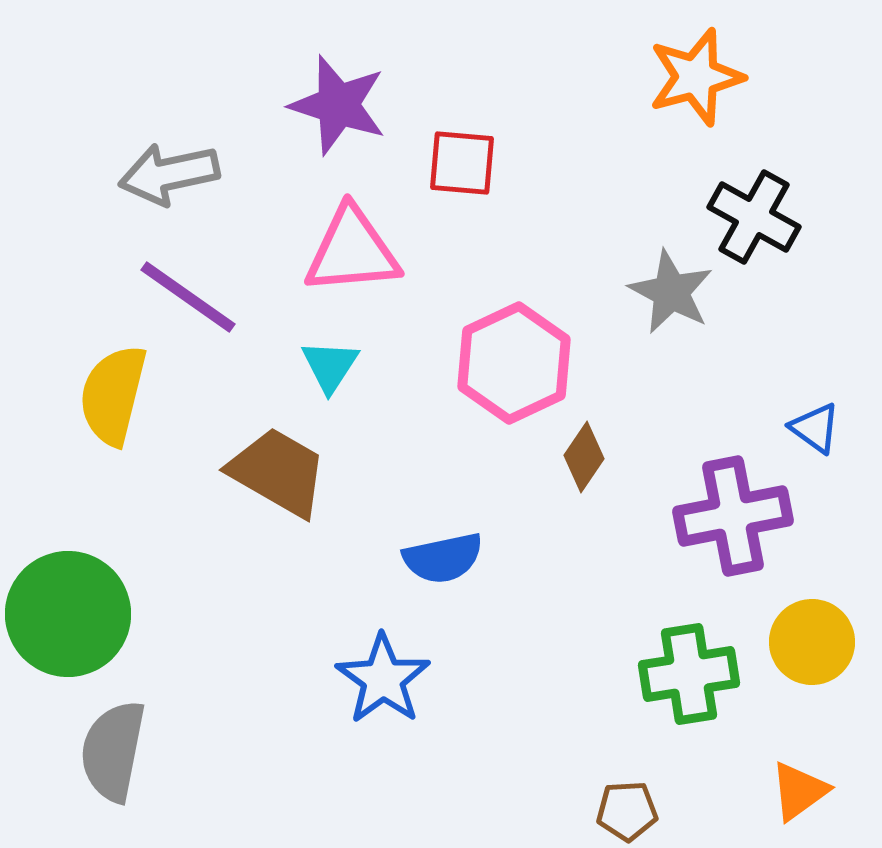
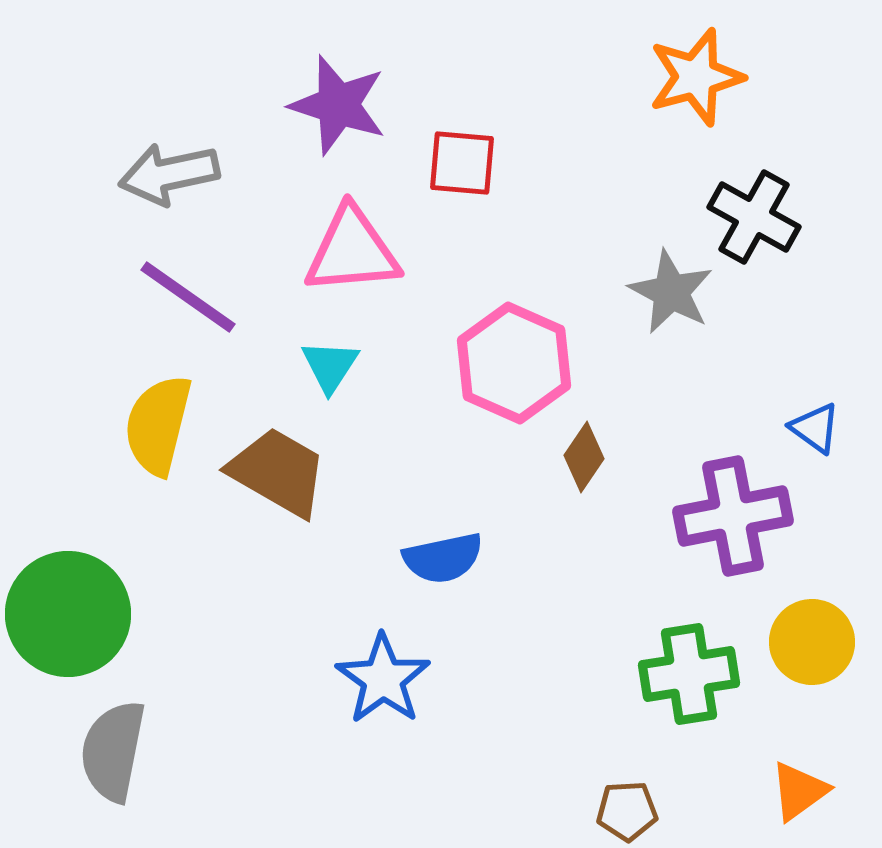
pink hexagon: rotated 11 degrees counterclockwise
yellow semicircle: moved 45 px right, 30 px down
